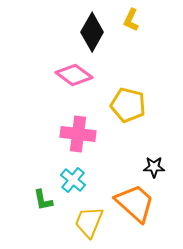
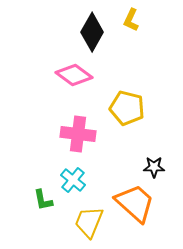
yellow pentagon: moved 1 px left, 3 px down
